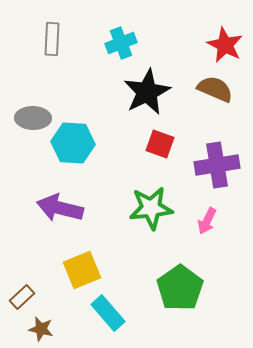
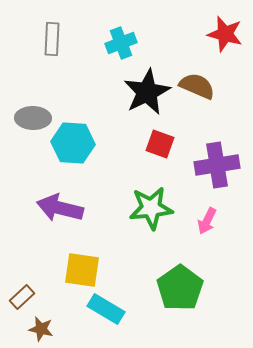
red star: moved 11 px up; rotated 12 degrees counterclockwise
brown semicircle: moved 18 px left, 3 px up
yellow square: rotated 30 degrees clockwise
cyan rectangle: moved 2 px left, 4 px up; rotated 18 degrees counterclockwise
